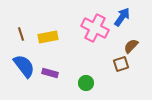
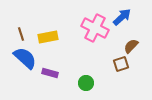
blue arrow: rotated 12 degrees clockwise
blue semicircle: moved 1 px right, 8 px up; rotated 10 degrees counterclockwise
